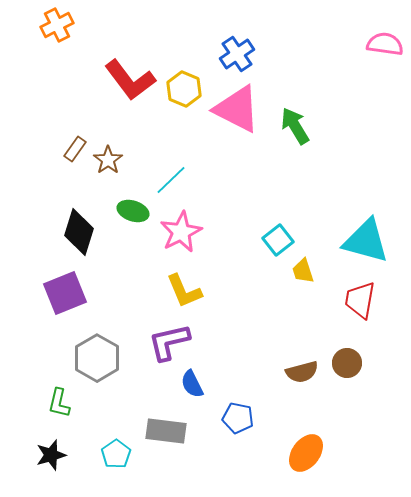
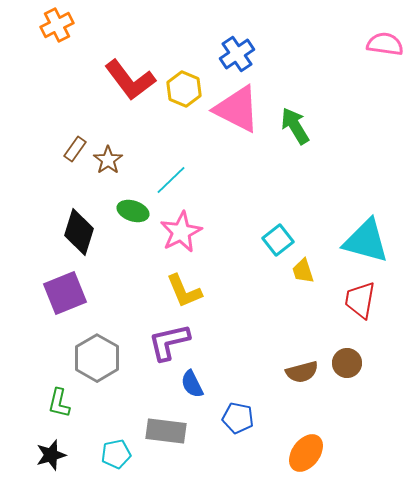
cyan pentagon: rotated 24 degrees clockwise
